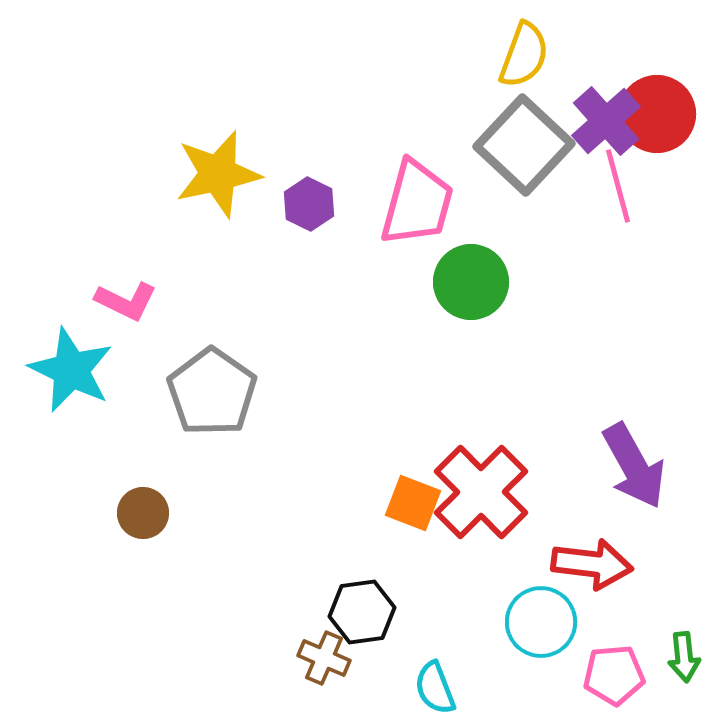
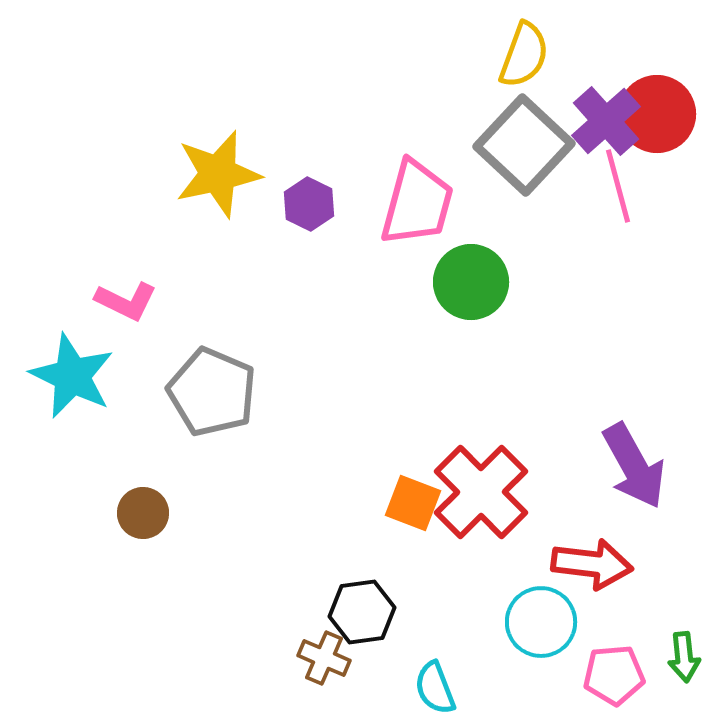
cyan star: moved 1 px right, 6 px down
gray pentagon: rotated 12 degrees counterclockwise
